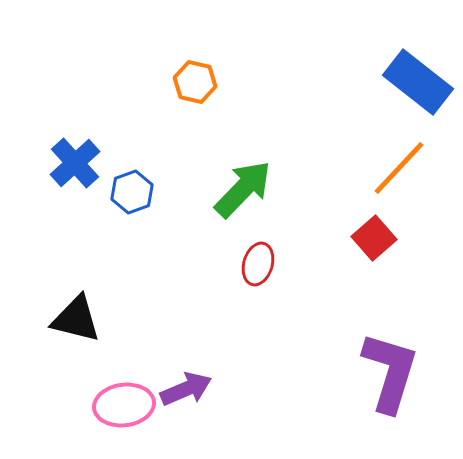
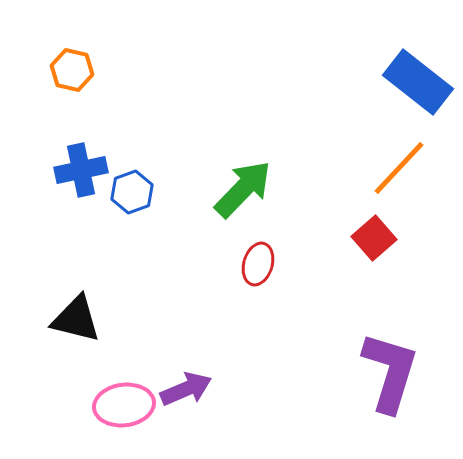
orange hexagon: moved 123 px left, 12 px up
blue cross: moved 6 px right, 7 px down; rotated 30 degrees clockwise
